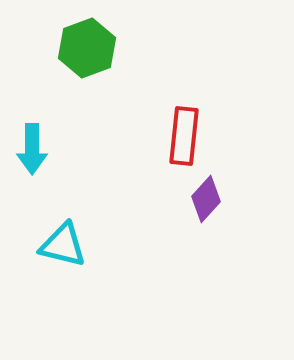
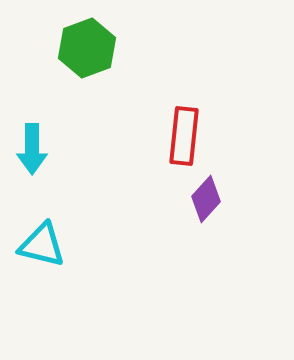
cyan triangle: moved 21 px left
